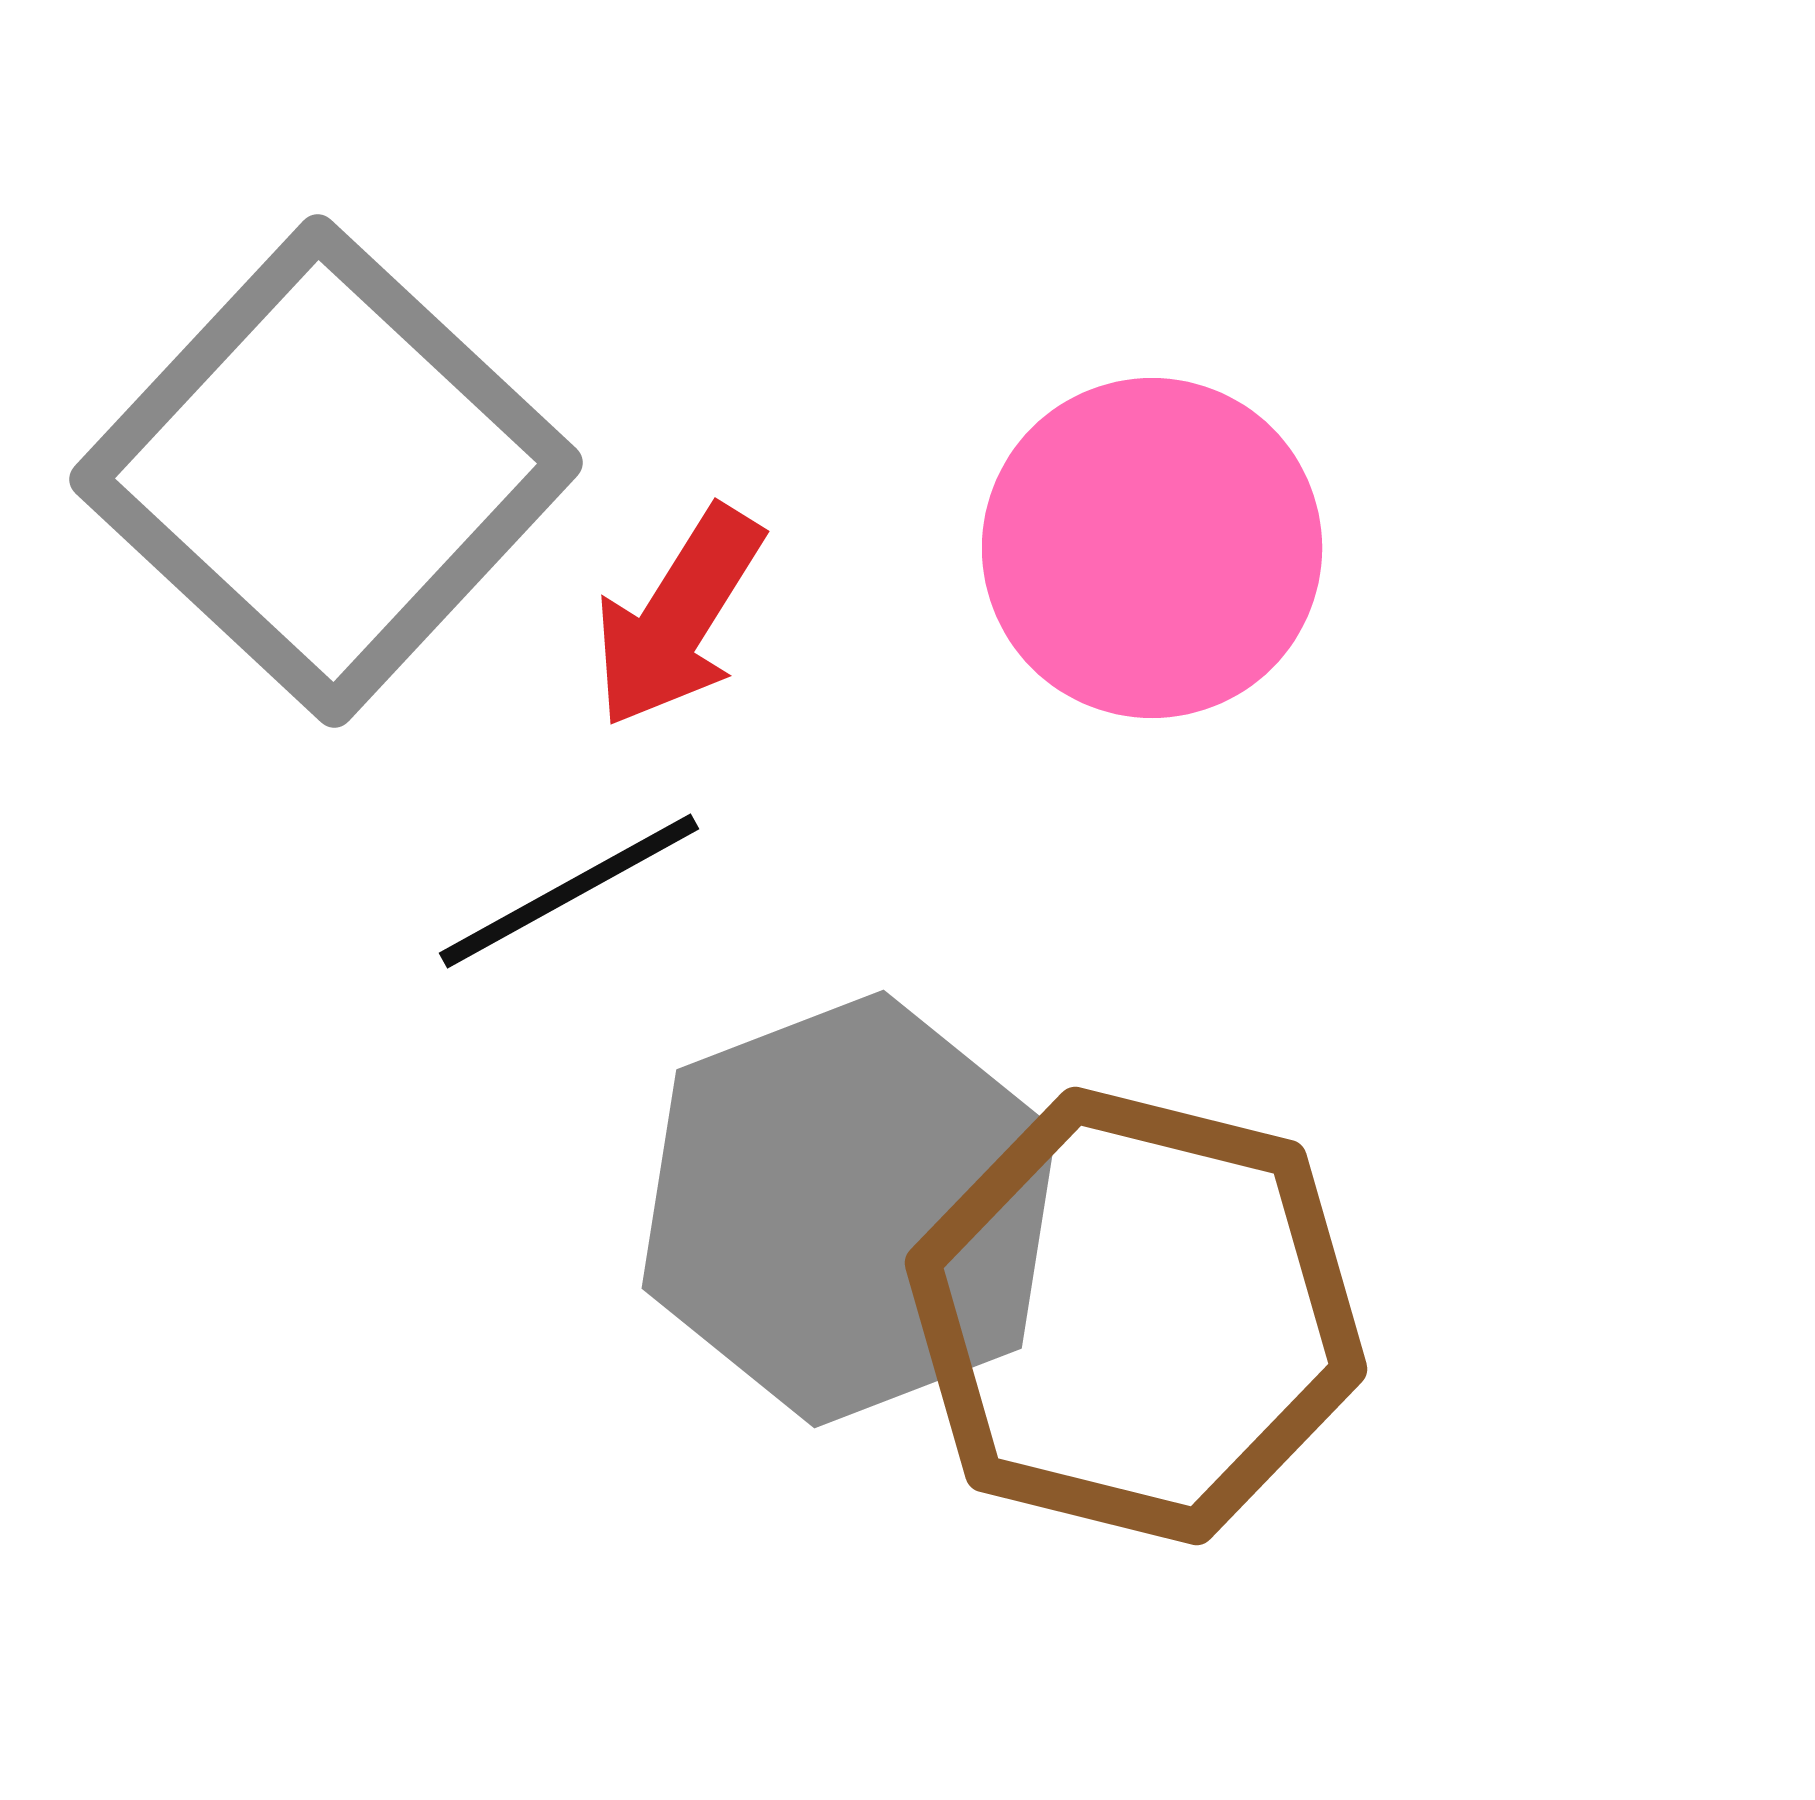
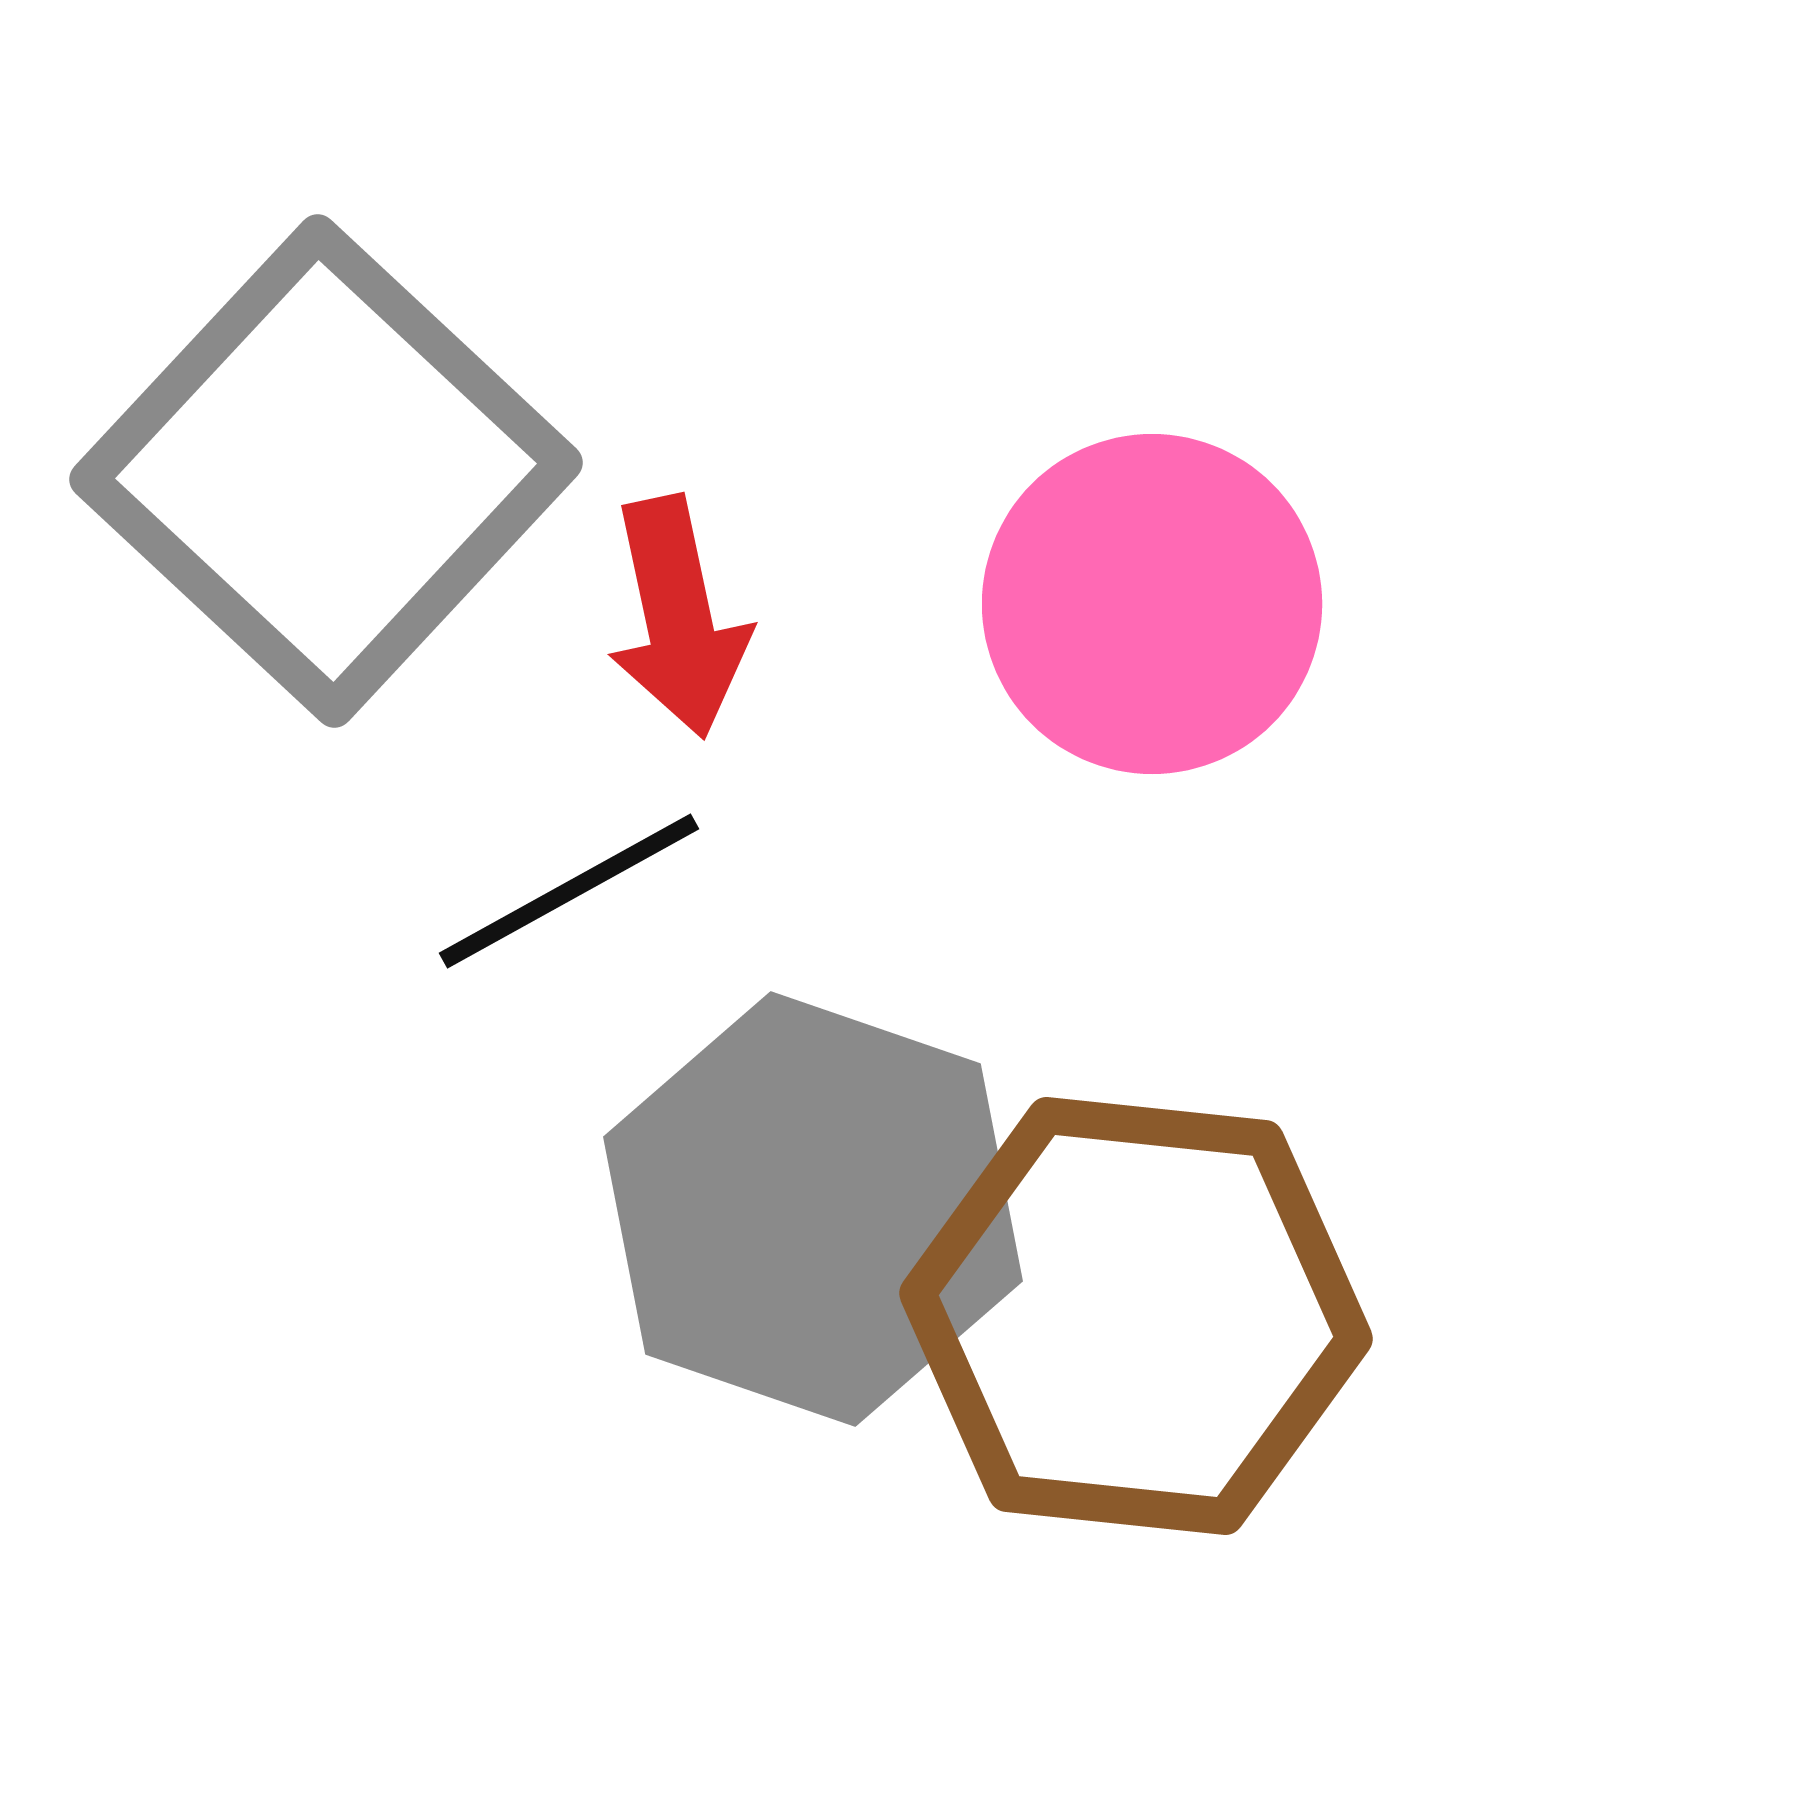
pink circle: moved 56 px down
red arrow: rotated 44 degrees counterclockwise
gray hexagon: moved 36 px left; rotated 20 degrees counterclockwise
brown hexagon: rotated 8 degrees counterclockwise
